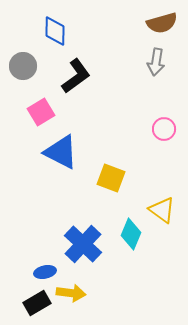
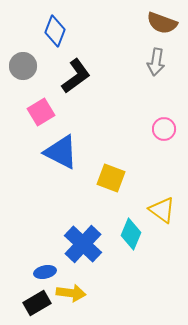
brown semicircle: rotated 36 degrees clockwise
blue diamond: rotated 20 degrees clockwise
